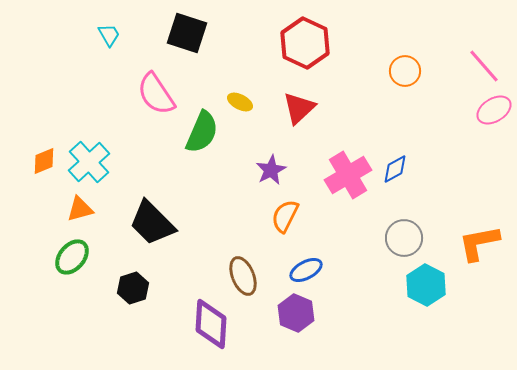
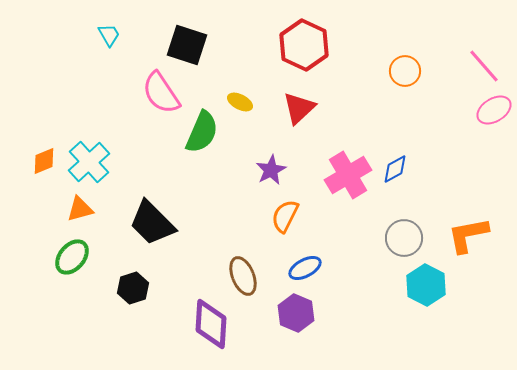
black square: moved 12 px down
red hexagon: moved 1 px left, 2 px down
pink semicircle: moved 5 px right, 1 px up
orange L-shape: moved 11 px left, 8 px up
blue ellipse: moved 1 px left, 2 px up
